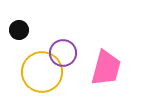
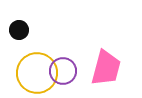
purple circle: moved 18 px down
yellow circle: moved 5 px left, 1 px down
